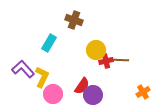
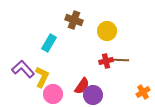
yellow circle: moved 11 px right, 19 px up
